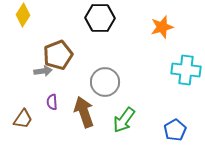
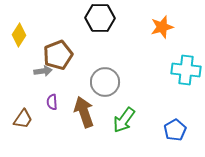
yellow diamond: moved 4 px left, 20 px down
